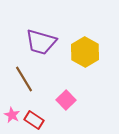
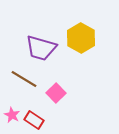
purple trapezoid: moved 6 px down
yellow hexagon: moved 4 px left, 14 px up
brown line: rotated 28 degrees counterclockwise
pink square: moved 10 px left, 7 px up
